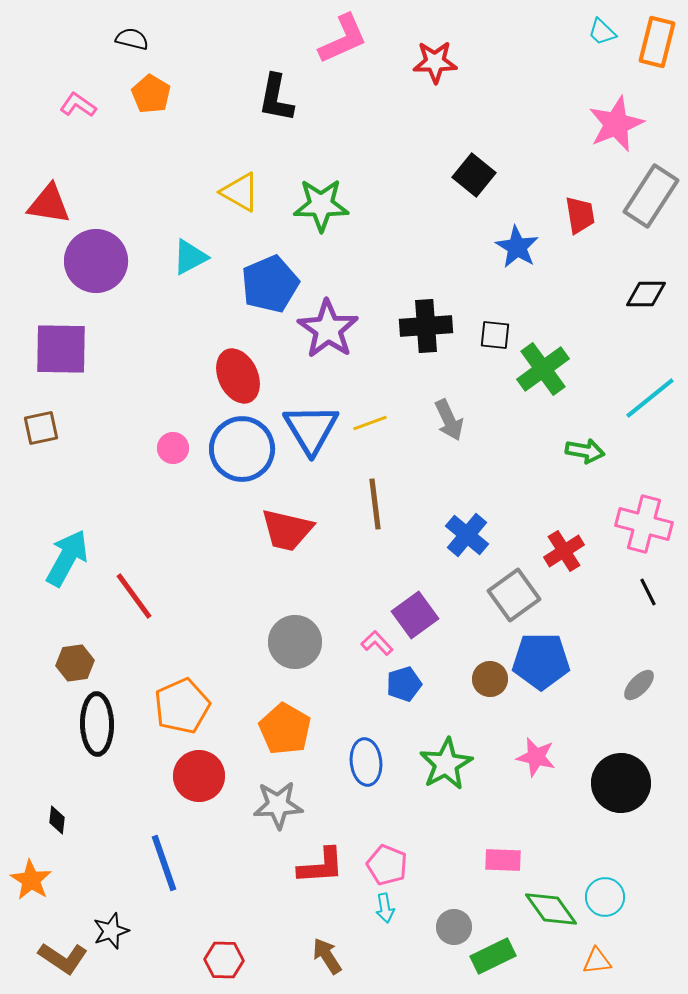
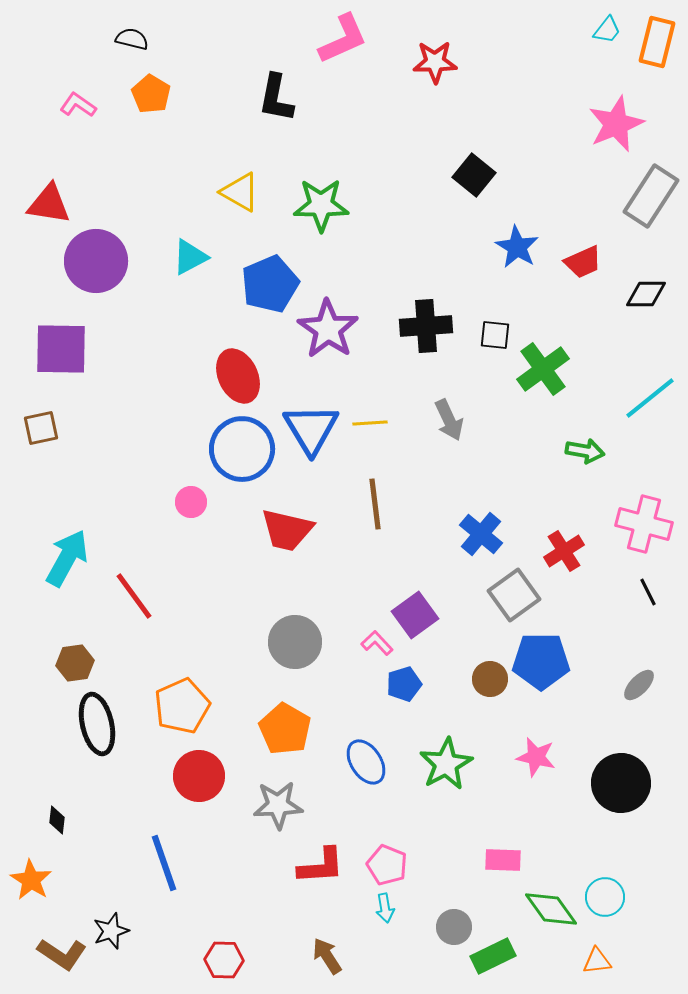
cyan trapezoid at (602, 32): moved 5 px right, 2 px up; rotated 96 degrees counterclockwise
red trapezoid at (580, 215): moved 3 px right, 47 px down; rotated 75 degrees clockwise
yellow line at (370, 423): rotated 16 degrees clockwise
pink circle at (173, 448): moved 18 px right, 54 px down
blue cross at (467, 535): moved 14 px right, 1 px up
black ellipse at (97, 724): rotated 12 degrees counterclockwise
blue ellipse at (366, 762): rotated 27 degrees counterclockwise
brown L-shape at (63, 958): moved 1 px left, 4 px up
